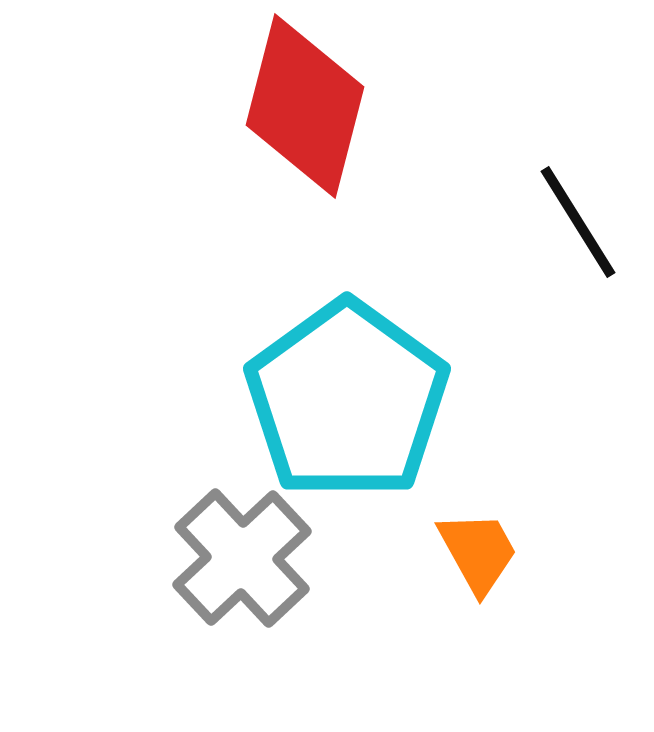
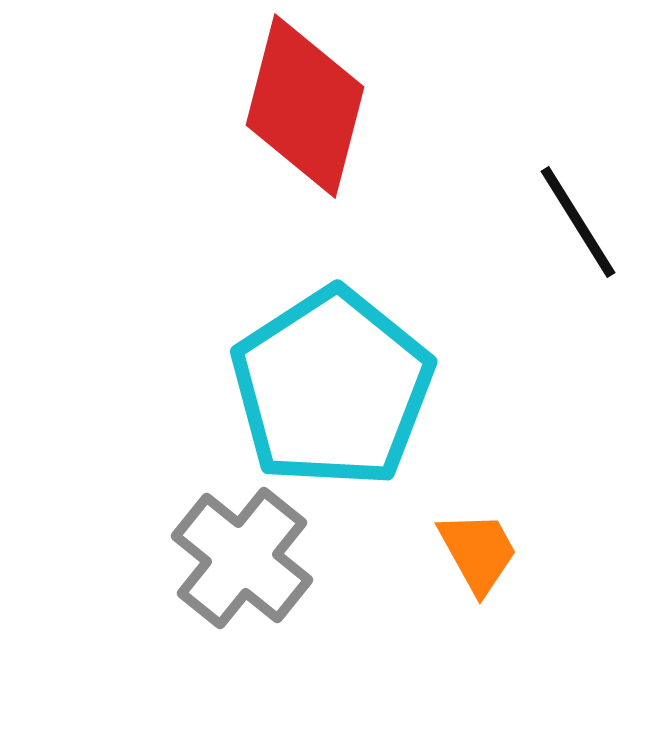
cyan pentagon: moved 15 px left, 12 px up; rotated 3 degrees clockwise
gray cross: rotated 8 degrees counterclockwise
